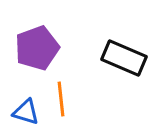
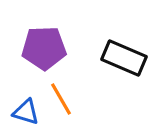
purple pentagon: moved 7 px right; rotated 18 degrees clockwise
orange line: rotated 24 degrees counterclockwise
